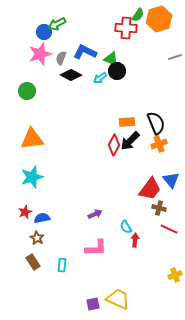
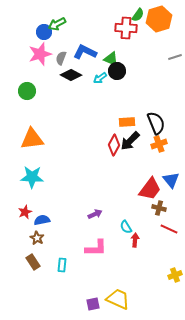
cyan star: rotated 20 degrees clockwise
blue semicircle: moved 2 px down
